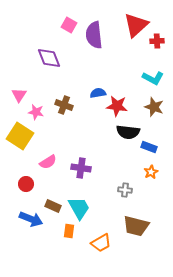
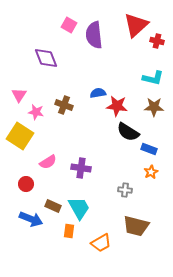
red cross: rotated 16 degrees clockwise
purple diamond: moved 3 px left
cyan L-shape: rotated 15 degrees counterclockwise
brown star: rotated 18 degrees counterclockwise
black semicircle: rotated 25 degrees clockwise
blue rectangle: moved 2 px down
